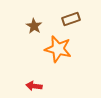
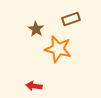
brown star: moved 2 px right, 3 px down
